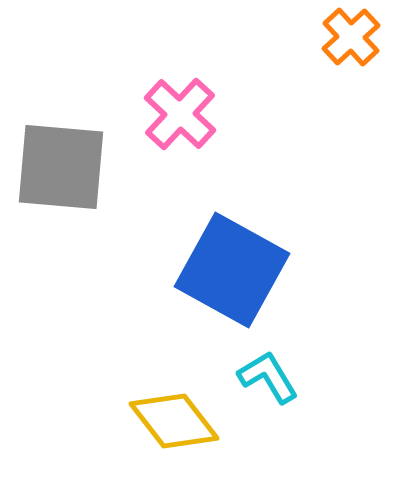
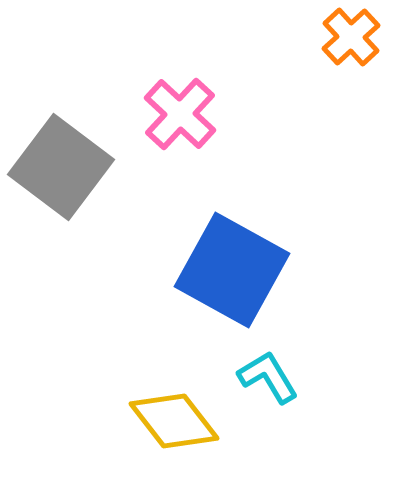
gray square: rotated 32 degrees clockwise
